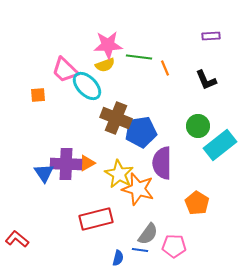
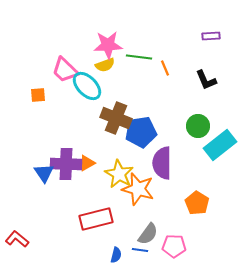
blue semicircle: moved 2 px left, 3 px up
